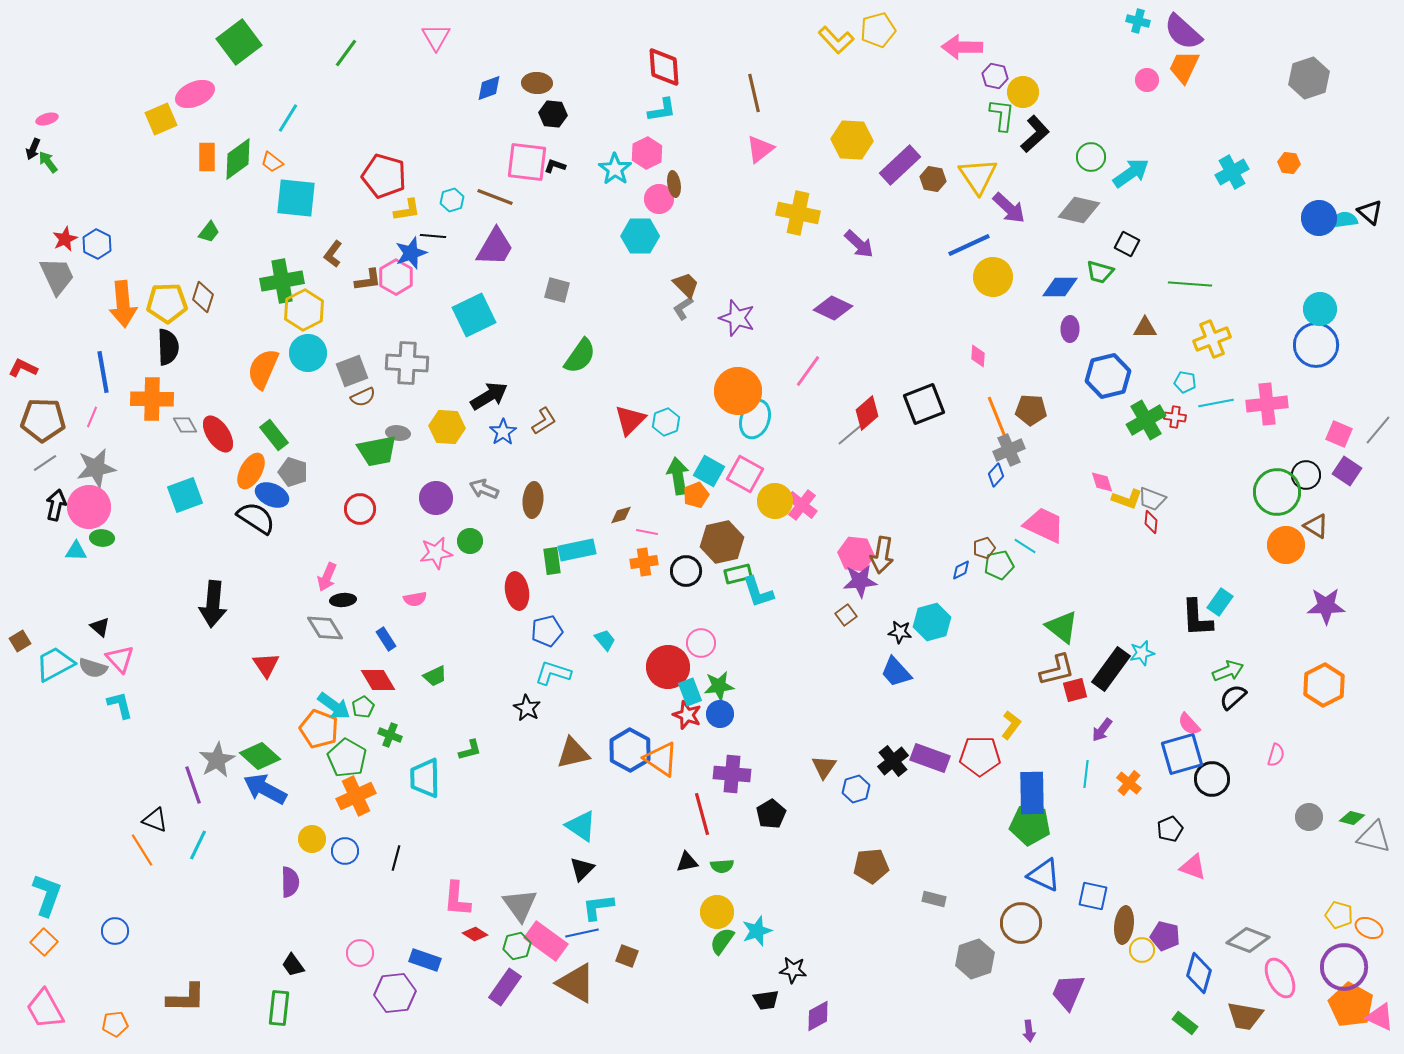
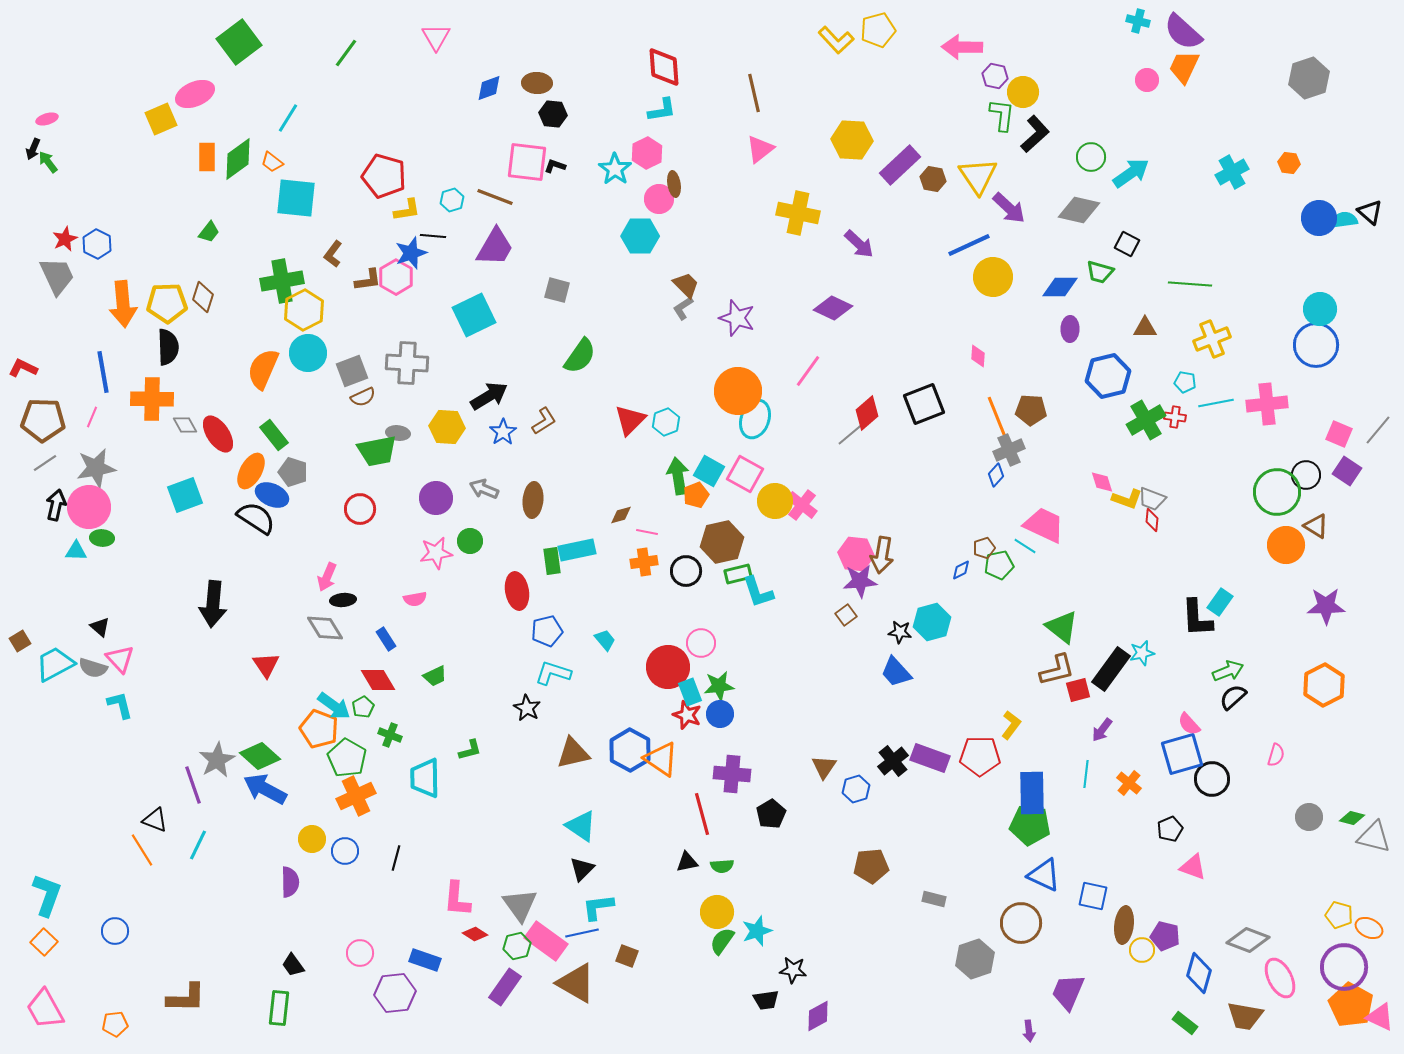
red diamond at (1151, 522): moved 1 px right, 2 px up
red square at (1075, 690): moved 3 px right
